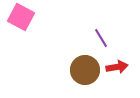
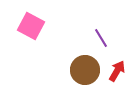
pink square: moved 10 px right, 9 px down
red arrow: moved 4 px down; rotated 50 degrees counterclockwise
